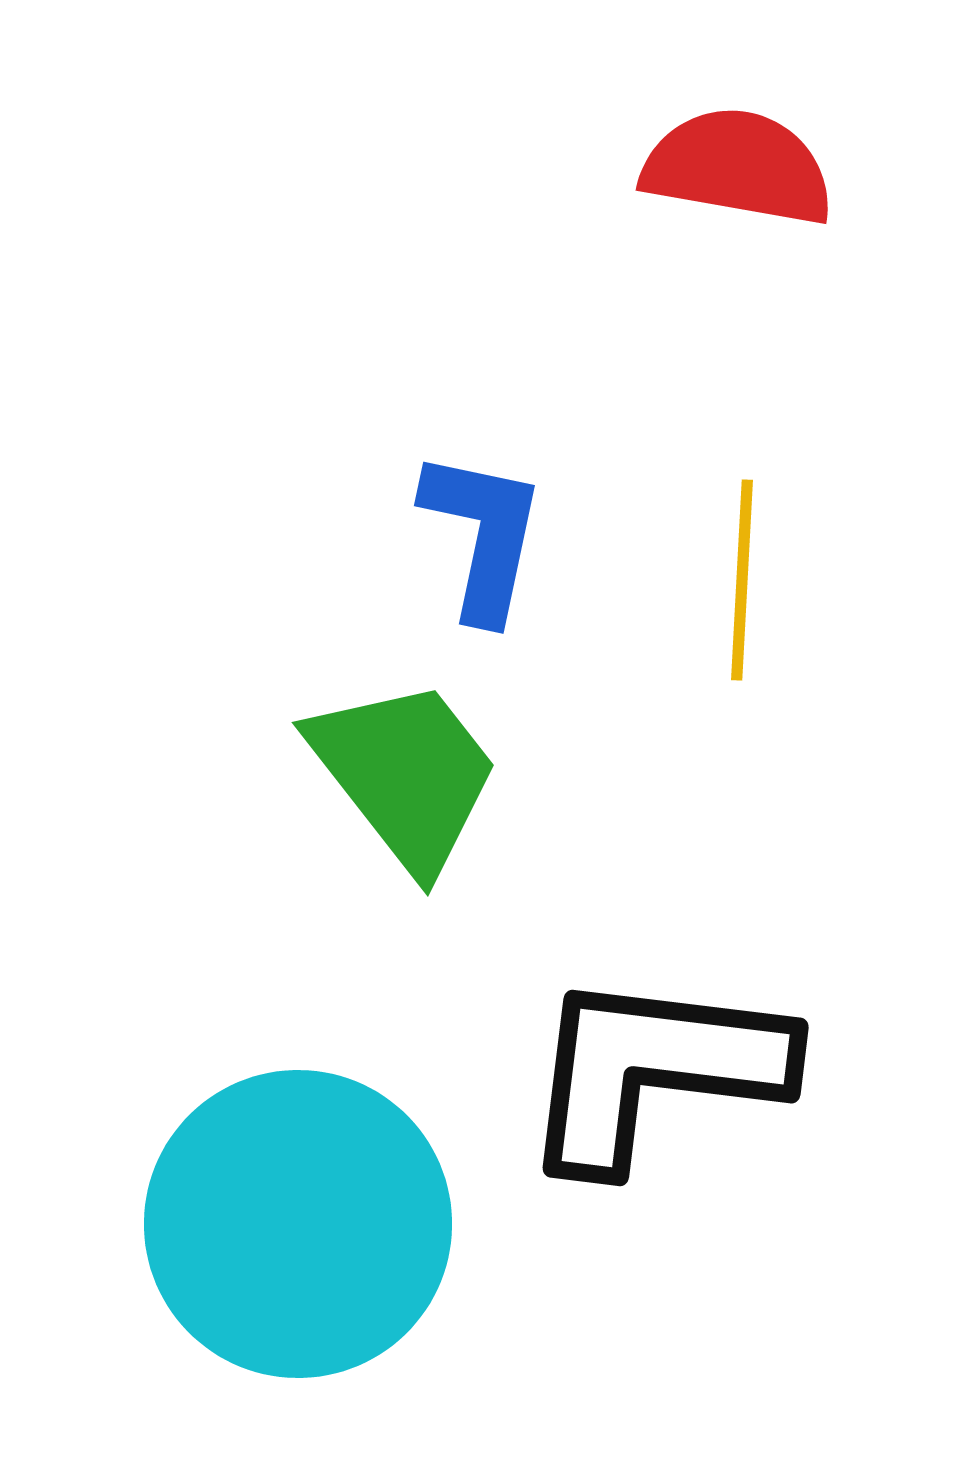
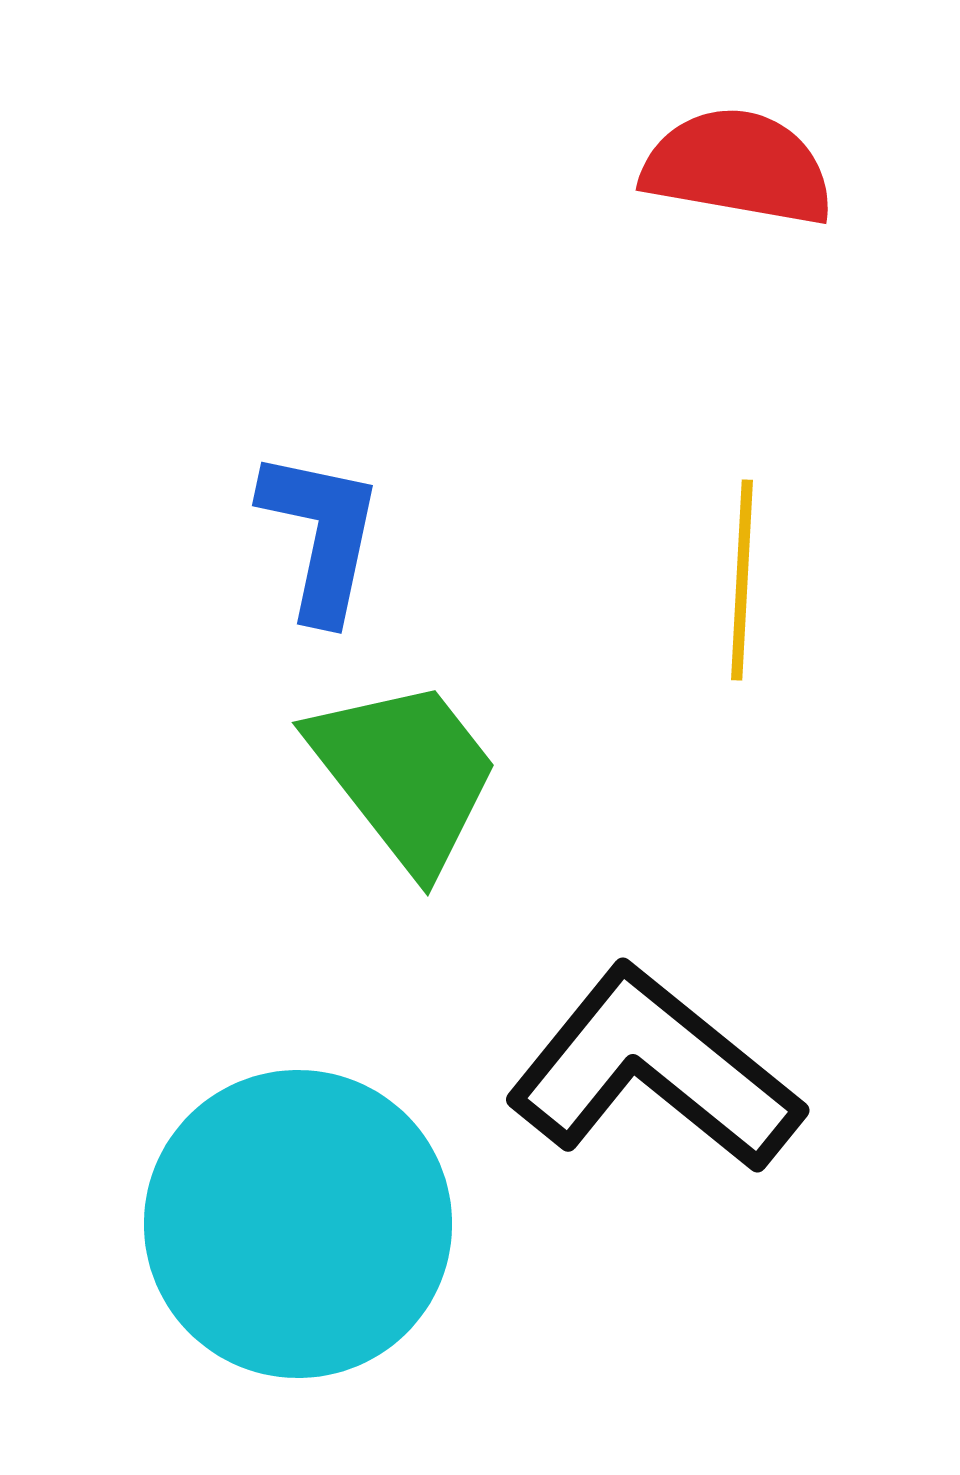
blue L-shape: moved 162 px left
black L-shape: rotated 32 degrees clockwise
